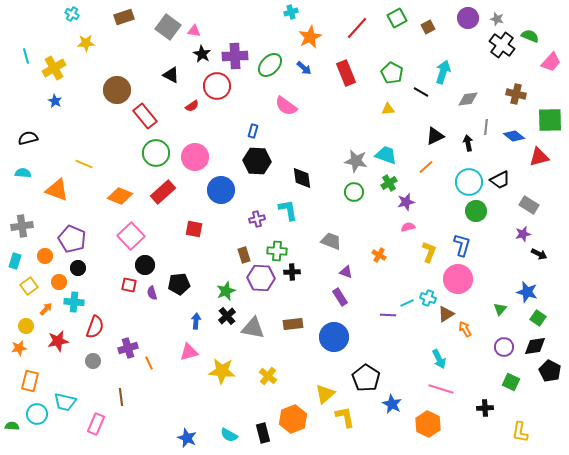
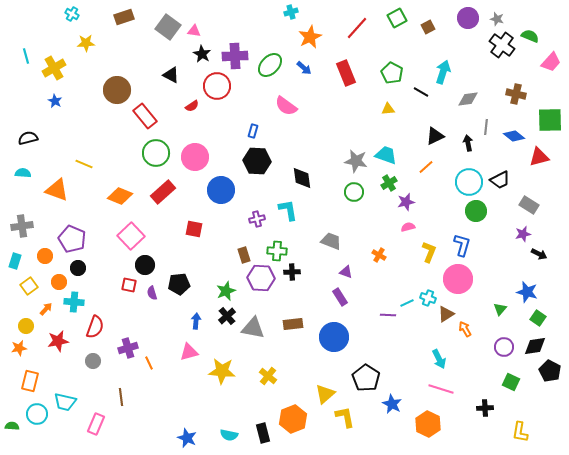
cyan semicircle at (229, 435): rotated 18 degrees counterclockwise
